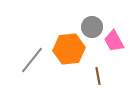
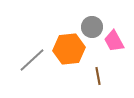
gray line: rotated 8 degrees clockwise
